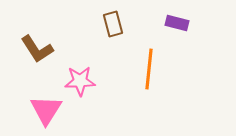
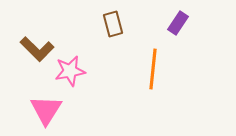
purple rectangle: moved 1 px right; rotated 70 degrees counterclockwise
brown L-shape: rotated 12 degrees counterclockwise
orange line: moved 4 px right
pink star: moved 10 px left, 10 px up; rotated 8 degrees counterclockwise
